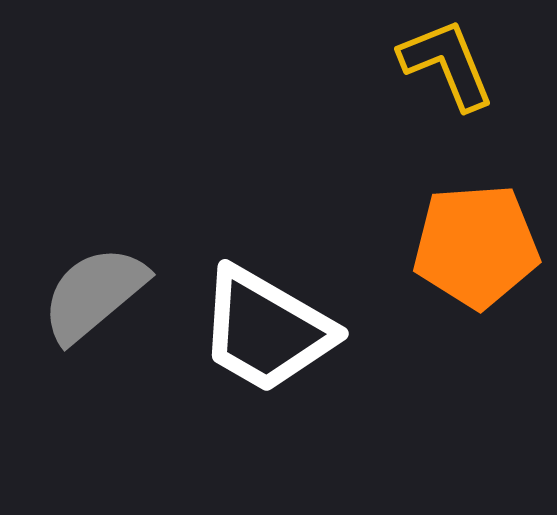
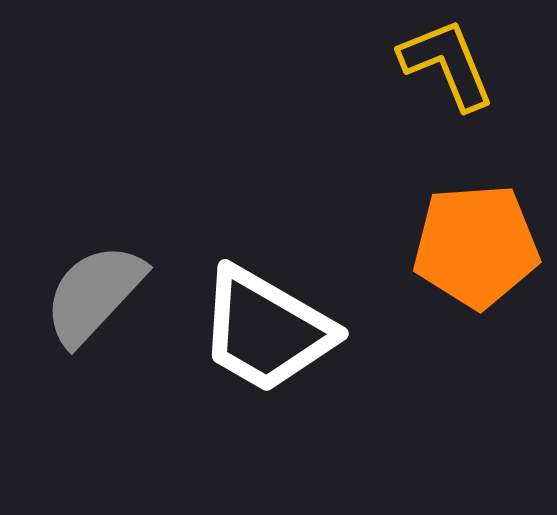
gray semicircle: rotated 7 degrees counterclockwise
